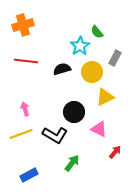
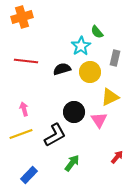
orange cross: moved 1 px left, 8 px up
cyan star: moved 1 px right
gray rectangle: rotated 14 degrees counterclockwise
yellow circle: moved 2 px left
yellow triangle: moved 5 px right
pink arrow: moved 1 px left
pink triangle: moved 9 px up; rotated 30 degrees clockwise
black L-shape: rotated 60 degrees counterclockwise
red arrow: moved 2 px right, 5 px down
blue rectangle: rotated 18 degrees counterclockwise
